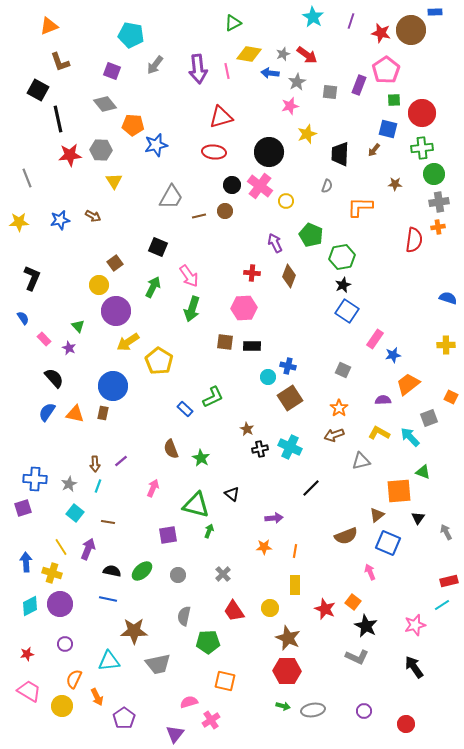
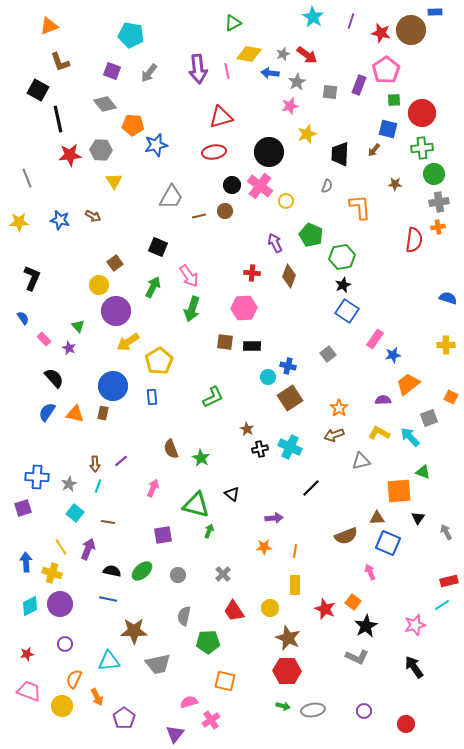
gray arrow at (155, 65): moved 6 px left, 8 px down
red ellipse at (214, 152): rotated 15 degrees counterclockwise
orange L-shape at (360, 207): rotated 84 degrees clockwise
blue star at (60, 220): rotated 24 degrees clockwise
yellow pentagon at (159, 361): rotated 8 degrees clockwise
gray square at (343, 370): moved 15 px left, 16 px up; rotated 28 degrees clockwise
blue rectangle at (185, 409): moved 33 px left, 12 px up; rotated 42 degrees clockwise
blue cross at (35, 479): moved 2 px right, 2 px up
brown triangle at (377, 515): moved 3 px down; rotated 35 degrees clockwise
purple square at (168, 535): moved 5 px left
black star at (366, 626): rotated 15 degrees clockwise
pink trapezoid at (29, 691): rotated 10 degrees counterclockwise
